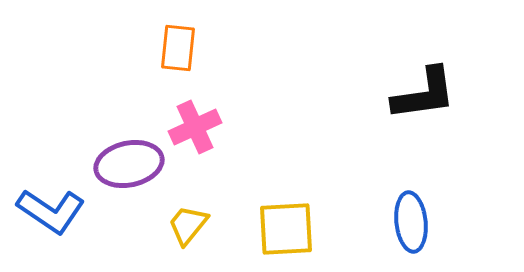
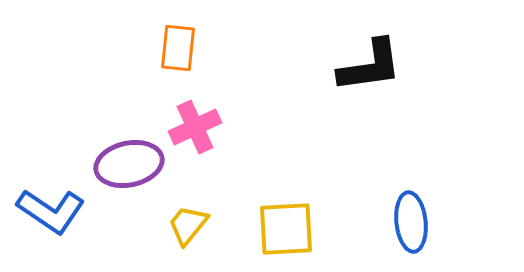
black L-shape: moved 54 px left, 28 px up
